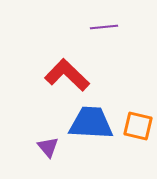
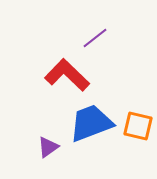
purple line: moved 9 px left, 11 px down; rotated 32 degrees counterclockwise
blue trapezoid: rotated 24 degrees counterclockwise
purple triangle: rotated 35 degrees clockwise
